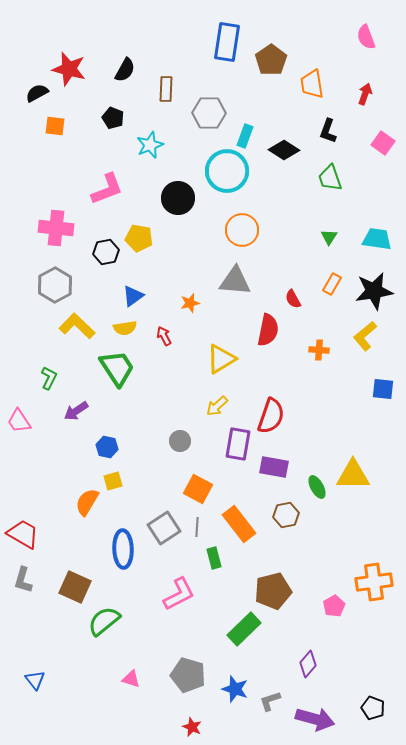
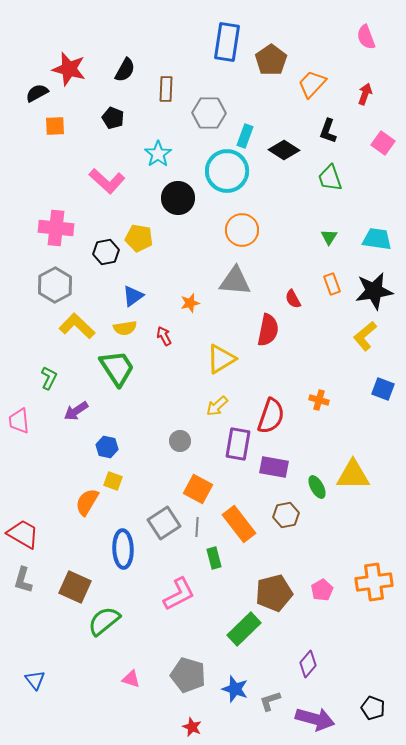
orange trapezoid at (312, 84): rotated 52 degrees clockwise
orange square at (55, 126): rotated 10 degrees counterclockwise
cyan star at (150, 145): moved 8 px right, 9 px down; rotated 12 degrees counterclockwise
pink L-shape at (107, 189): moved 8 px up; rotated 63 degrees clockwise
orange rectangle at (332, 284): rotated 50 degrees counterclockwise
orange cross at (319, 350): moved 50 px down; rotated 12 degrees clockwise
blue square at (383, 389): rotated 15 degrees clockwise
pink trapezoid at (19, 421): rotated 28 degrees clockwise
yellow square at (113, 481): rotated 36 degrees clockwise
gray square at (164, 528): moved 5 px up
brown pentagon at (273, 591): moved 1 px right, 2 px down
pink pentagon at (334, 606): moved 12 px left, 16 px up
